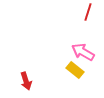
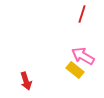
red line: moved 6 px left, 2 px down
pink arrow: moved 4 px down
